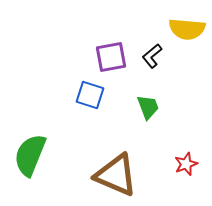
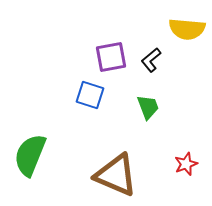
black L-shape: moved 1 px left, 4 px down
